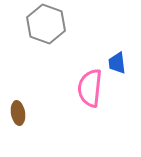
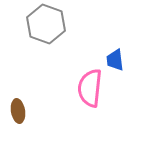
blue trapezoid: moved 2 px left, 3 px up
brown ellipse: moved 2 px up
